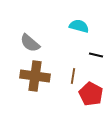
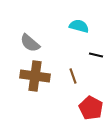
brown line: rotated 28 degrees counterclockwise
red pentagon: moved 14 px down
